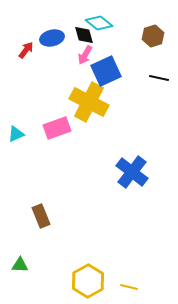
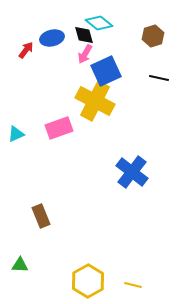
pink arrow: moved 1 px up
yellow cross: moved 6 px right, 1 px up
pink rectangle: moved 2 px right
yellow line: moved 4 px right, 2 px up
